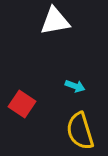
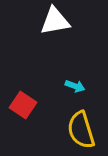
red square: moved 1 px right, 1 px down
yellow semicircle: moved 1 px right, 1 px up
